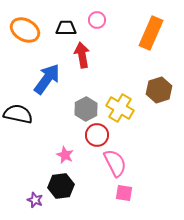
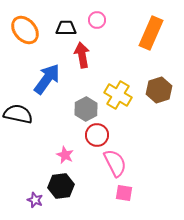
orange ellipse: rotated 20 degrees clockwise
yellow cross: moved 2 px left, 13 px up
